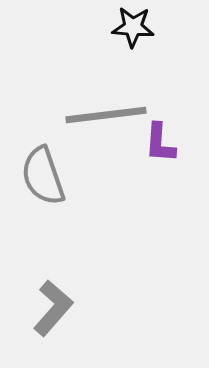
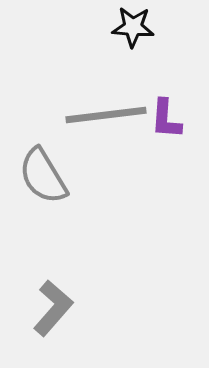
purple L-shape: moved 6 px right, 24 px up
gray semicircle: rotated 12 degrees counterclockwise
